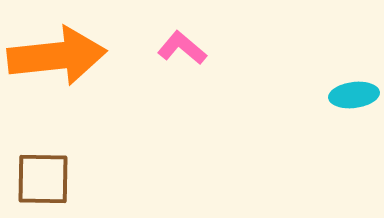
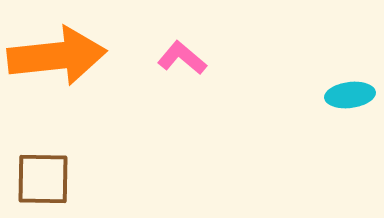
pink L-shape: moved 10 px down
cyan ellipse: moved 4 px left
